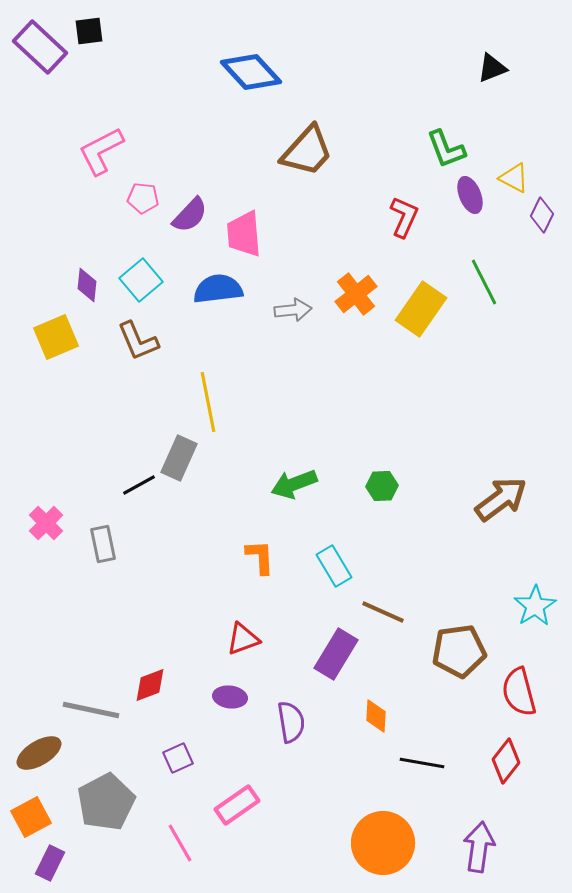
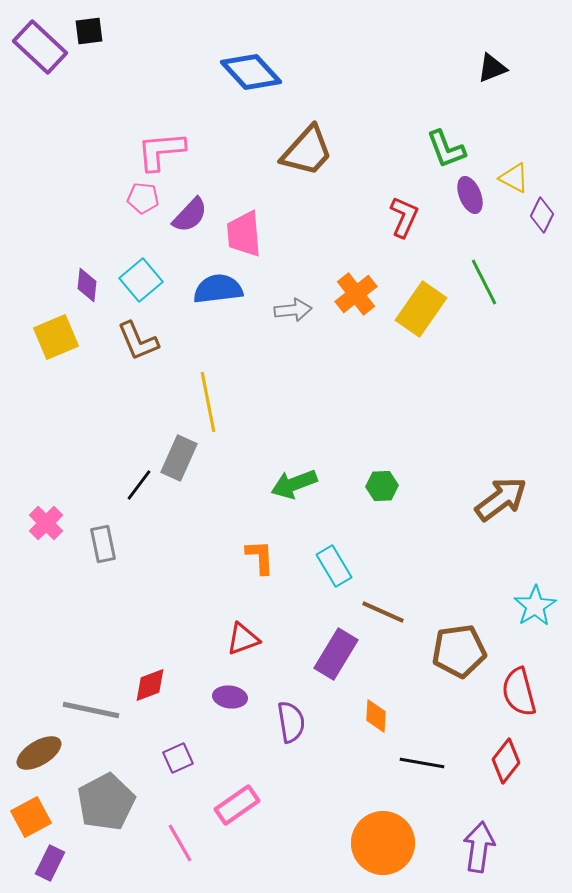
pink L-shape at (101, 151): moved 60 px right; rotated 22 degrees clockwise
black line at (139, 485): rotated 24 degrees counterclockwise
